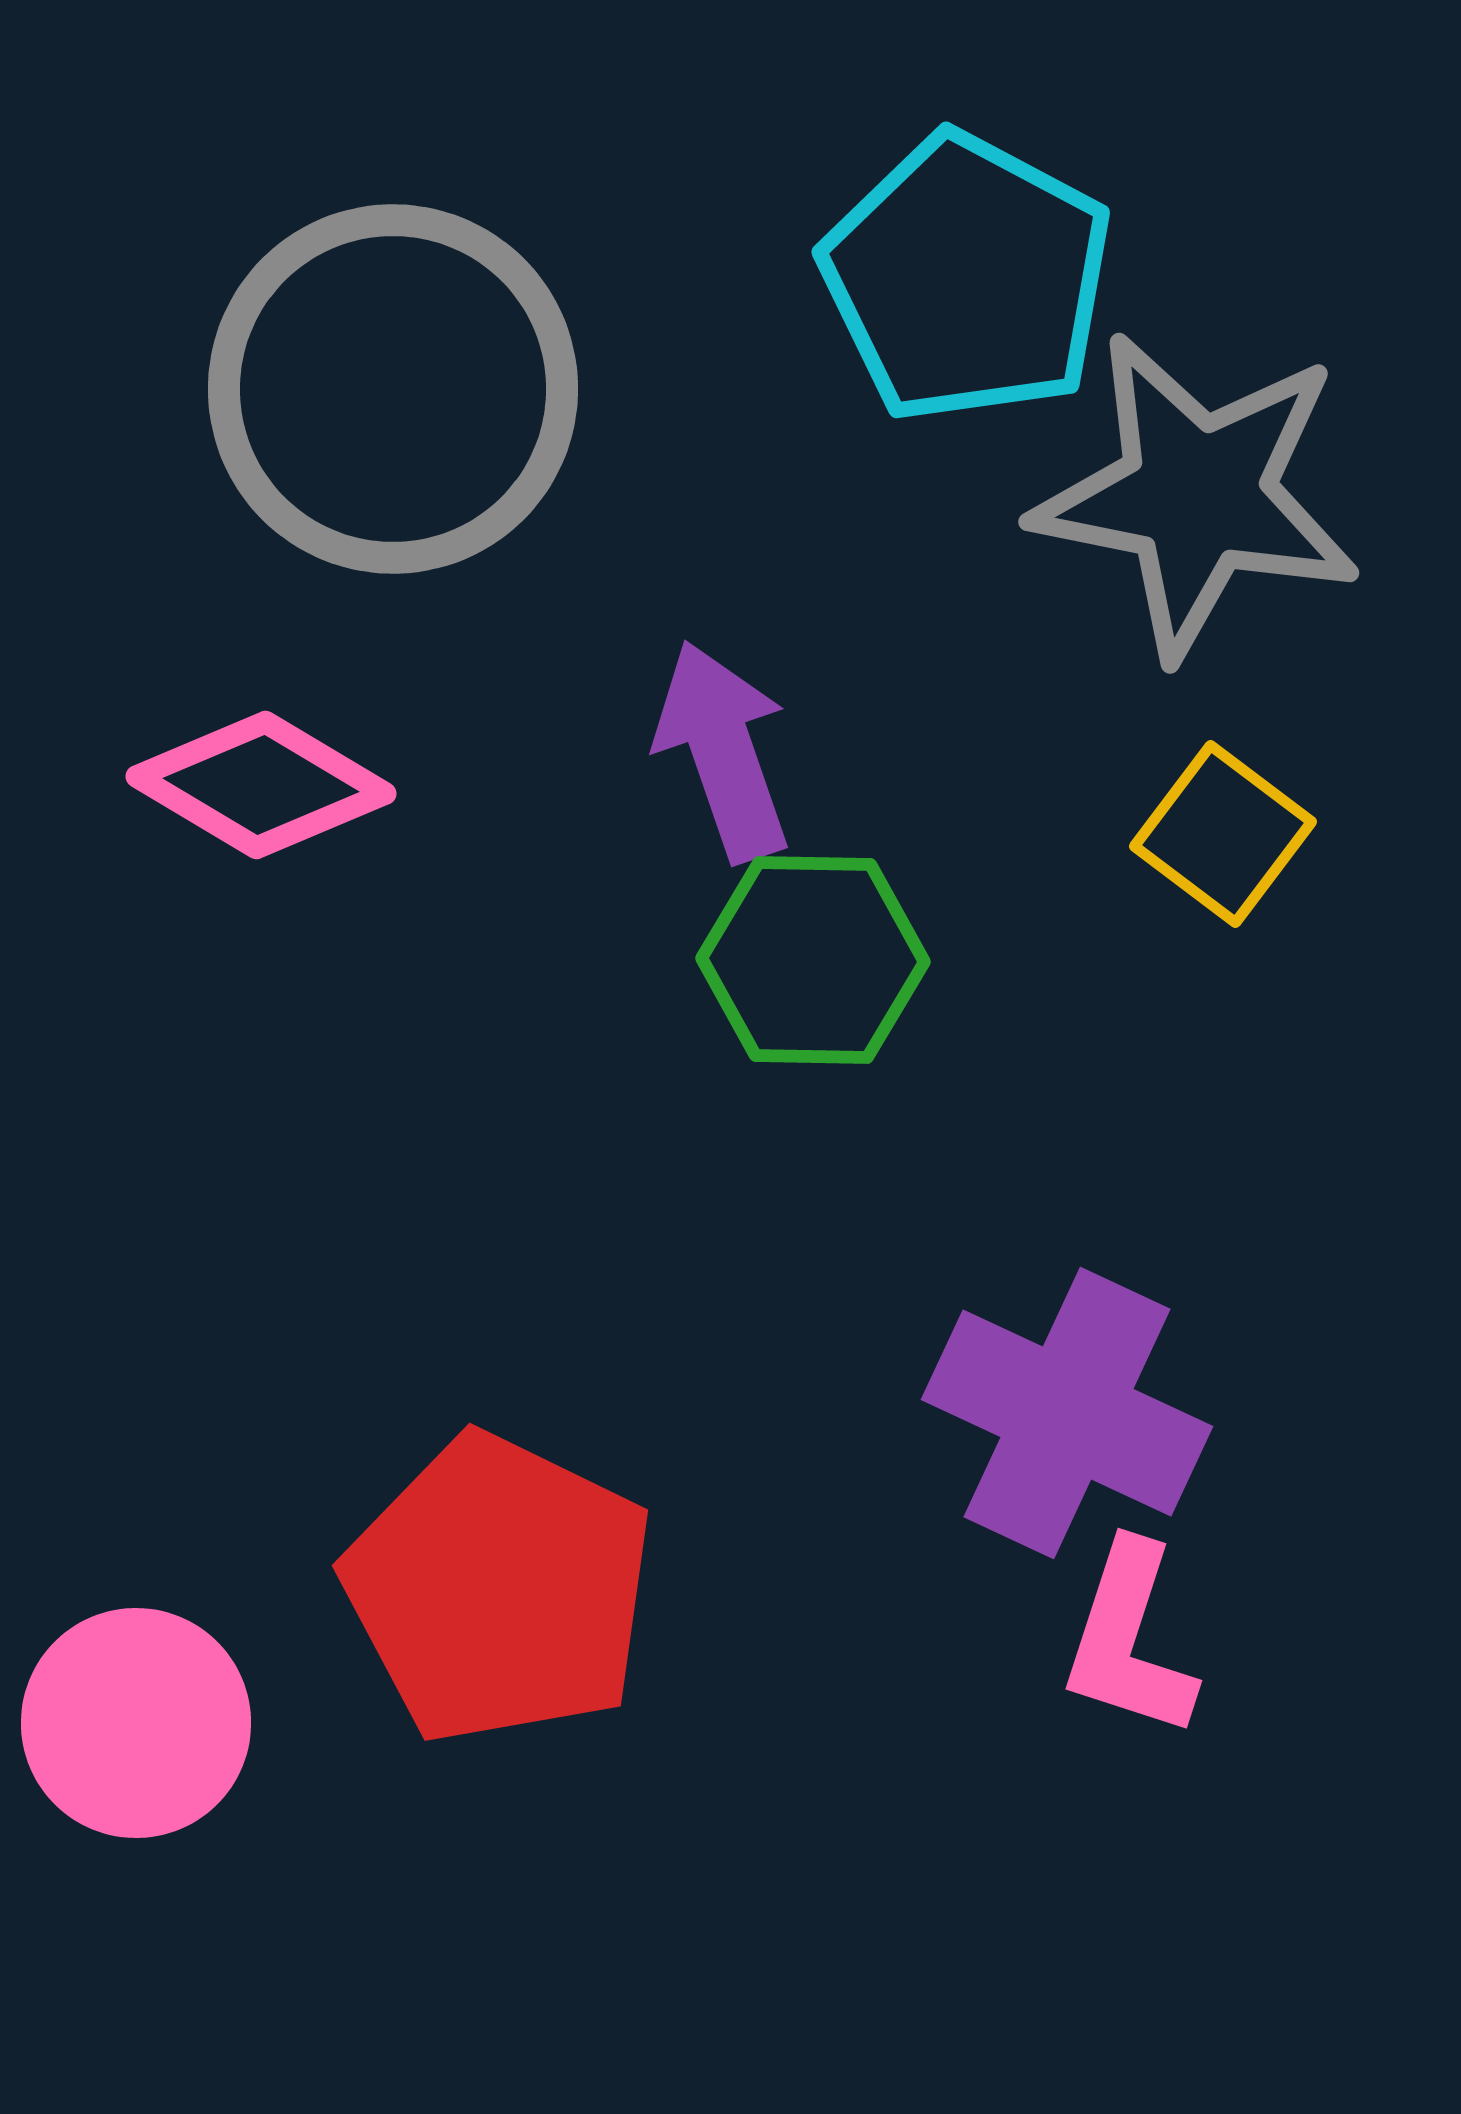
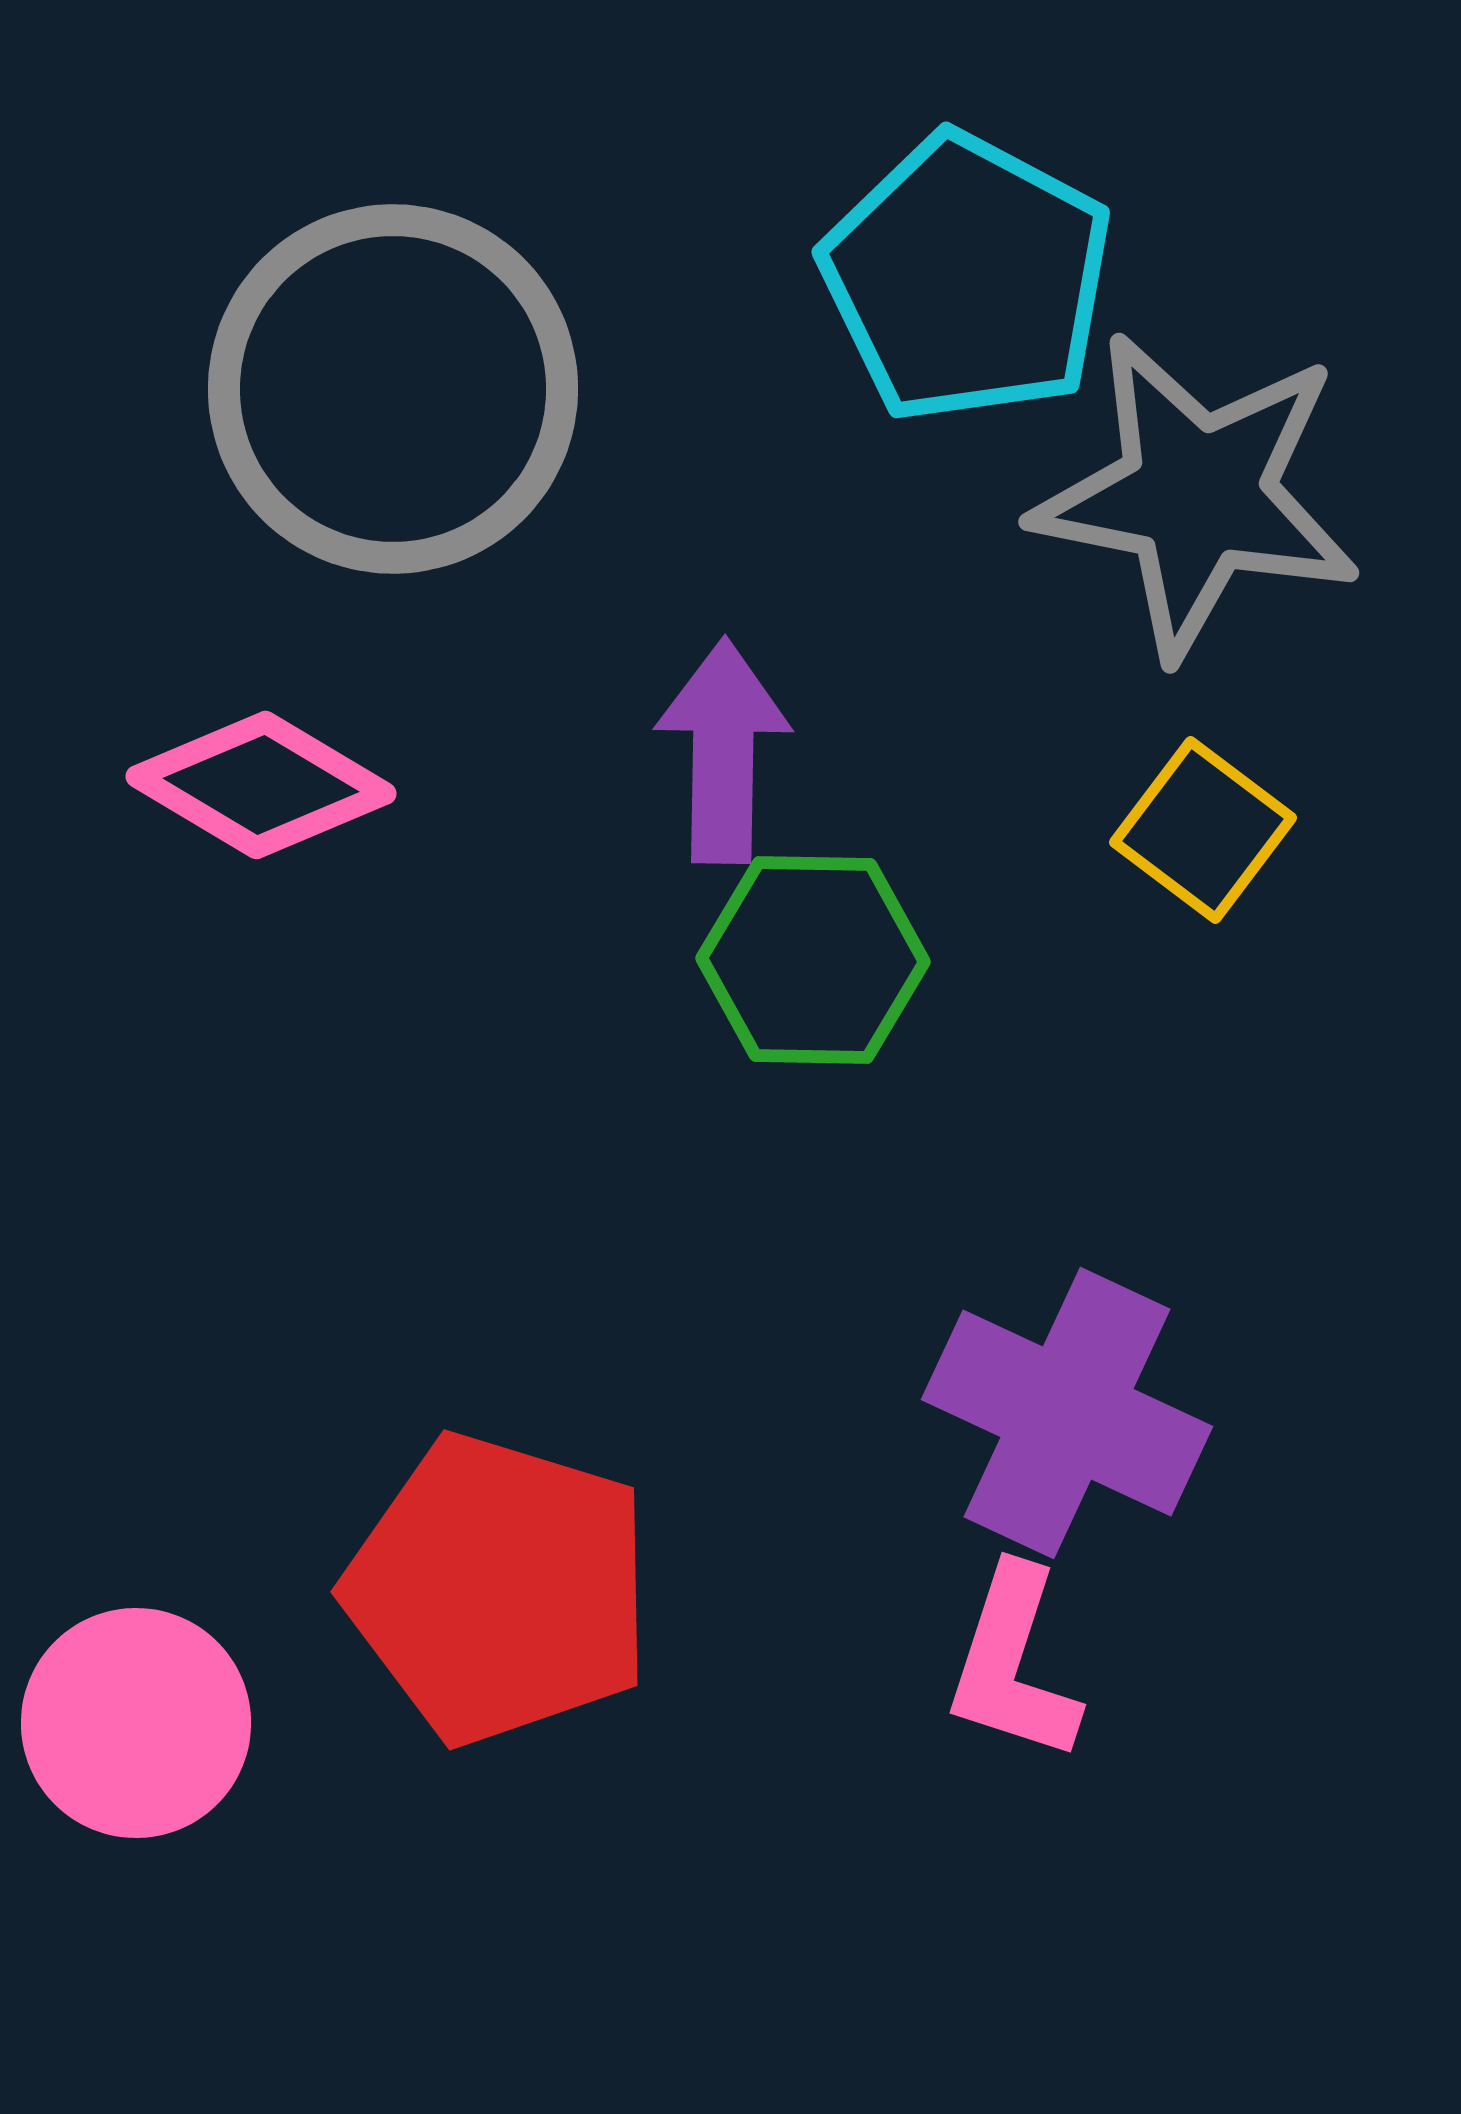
purple arrow: rotated 20 degrees clockwise
yellow square: moved 20 px left, 4 px up
red pentagon: rotated 9 degrees counterclockwise
pink L-shape: moved 116 px left, 24 px down
